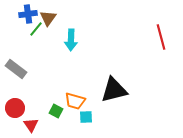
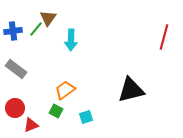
blue cross: moved 15 px left, 17 px down
red line: moved 3 px right; rotated 30 degrees clockwise
black triangle: moved 17 px right
orange trapezoid: moved 10 px left, 11 px up; rotated 130 degrees clockwise
cyan square: rotated 16 degrees counterclockwise
red triangle: rotated 42 degrees clockwise
